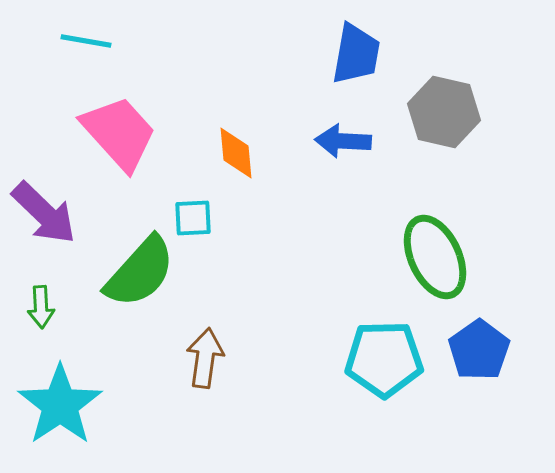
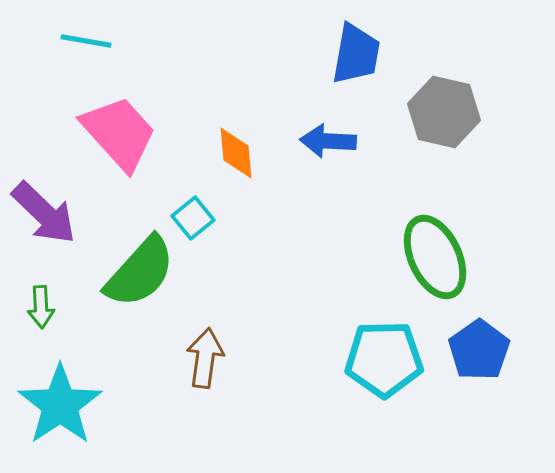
blue arrow: moved 15 px left
cyan square: rotated 36 degrees counterclockwise
